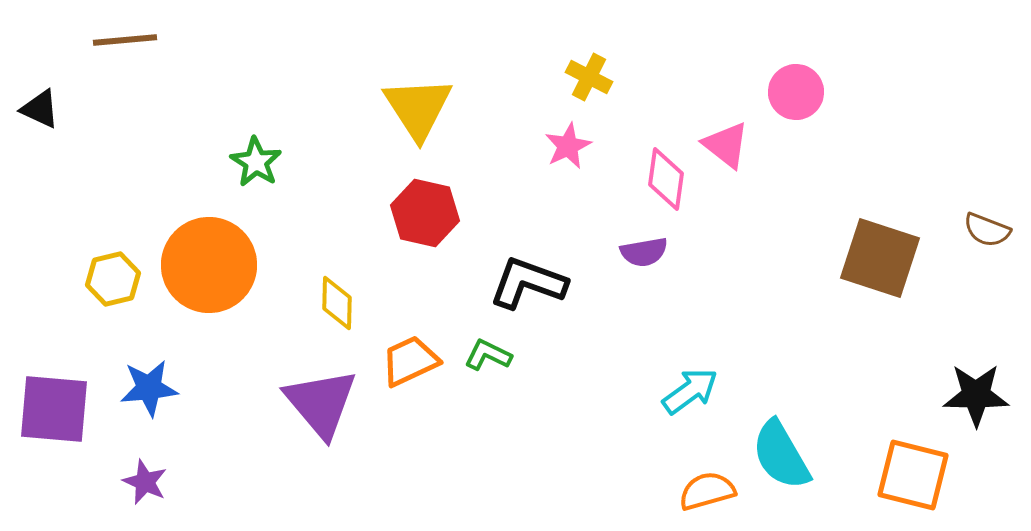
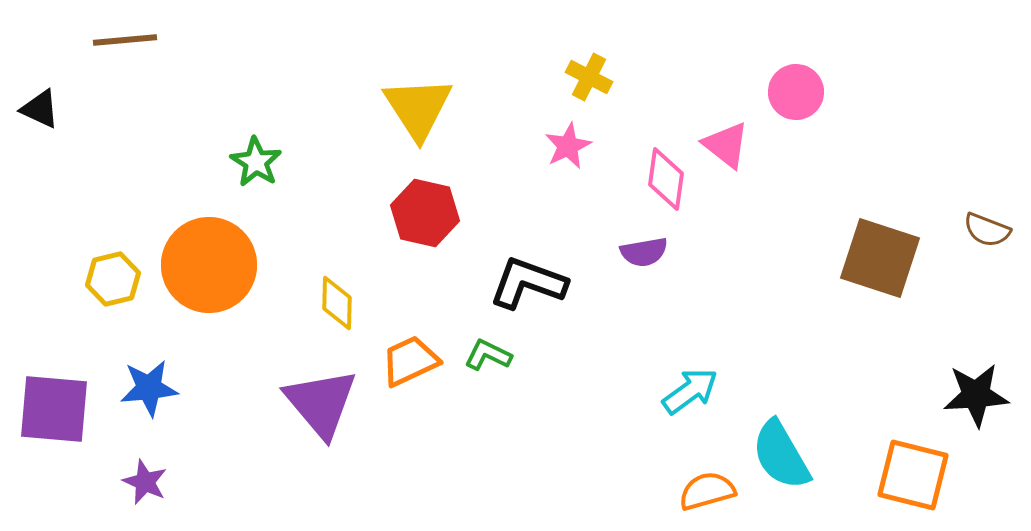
black star: rotated 4 degrees counterclockwise
